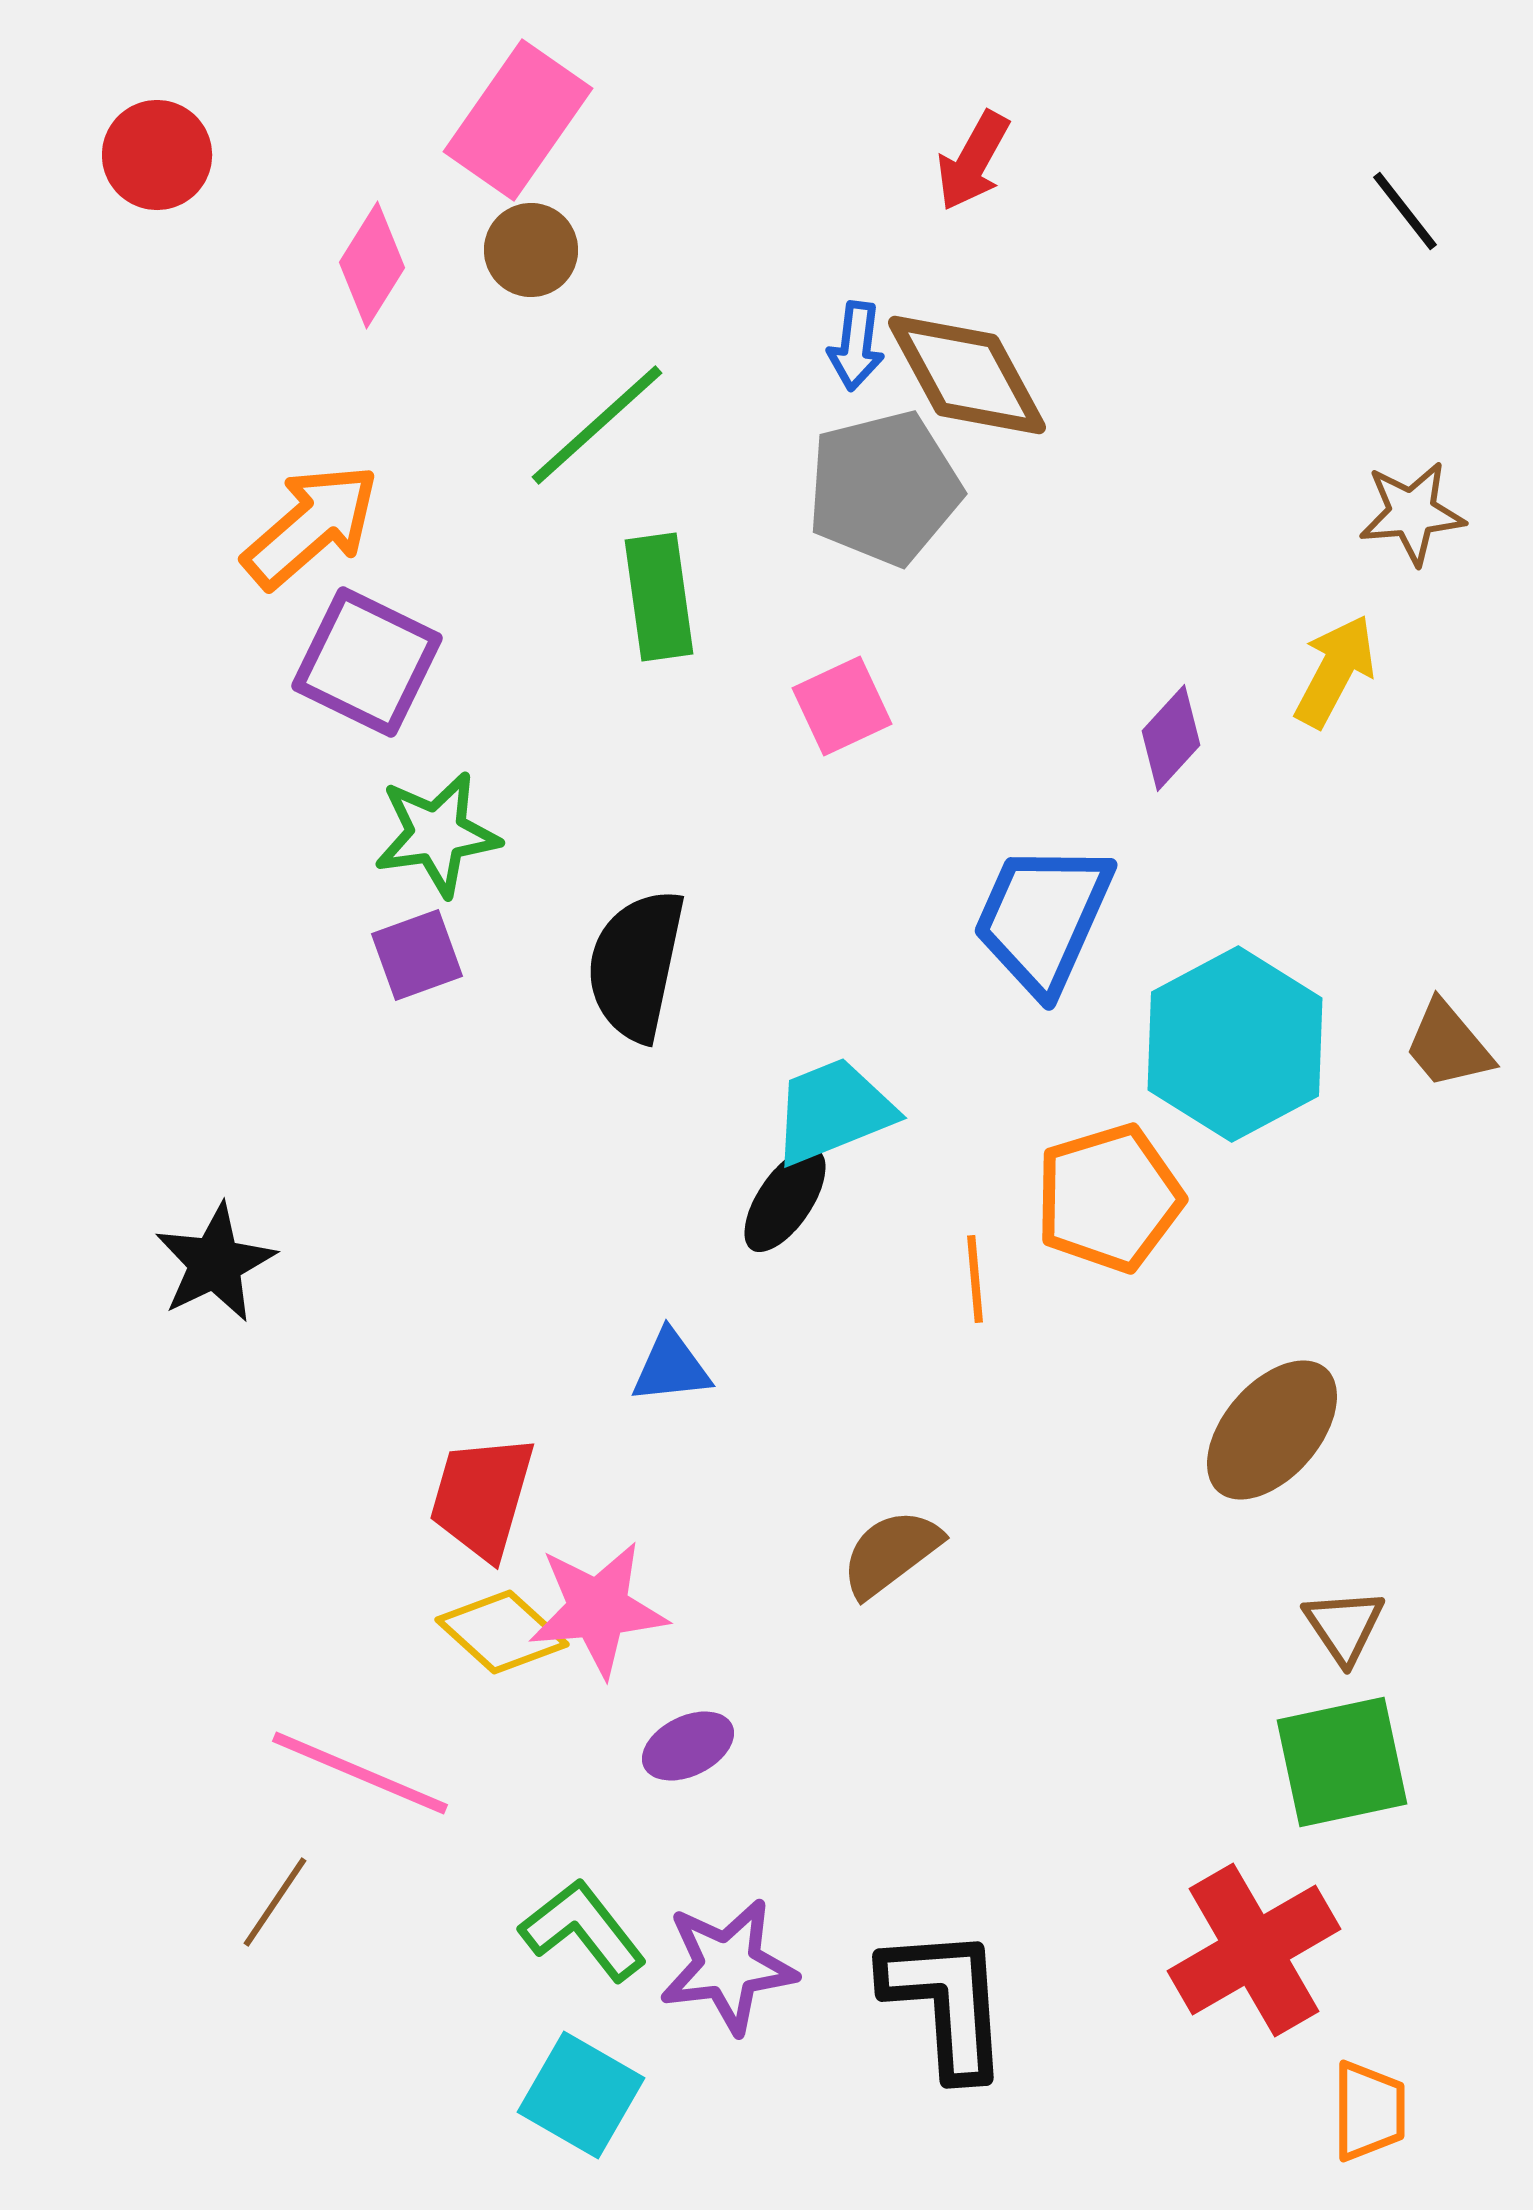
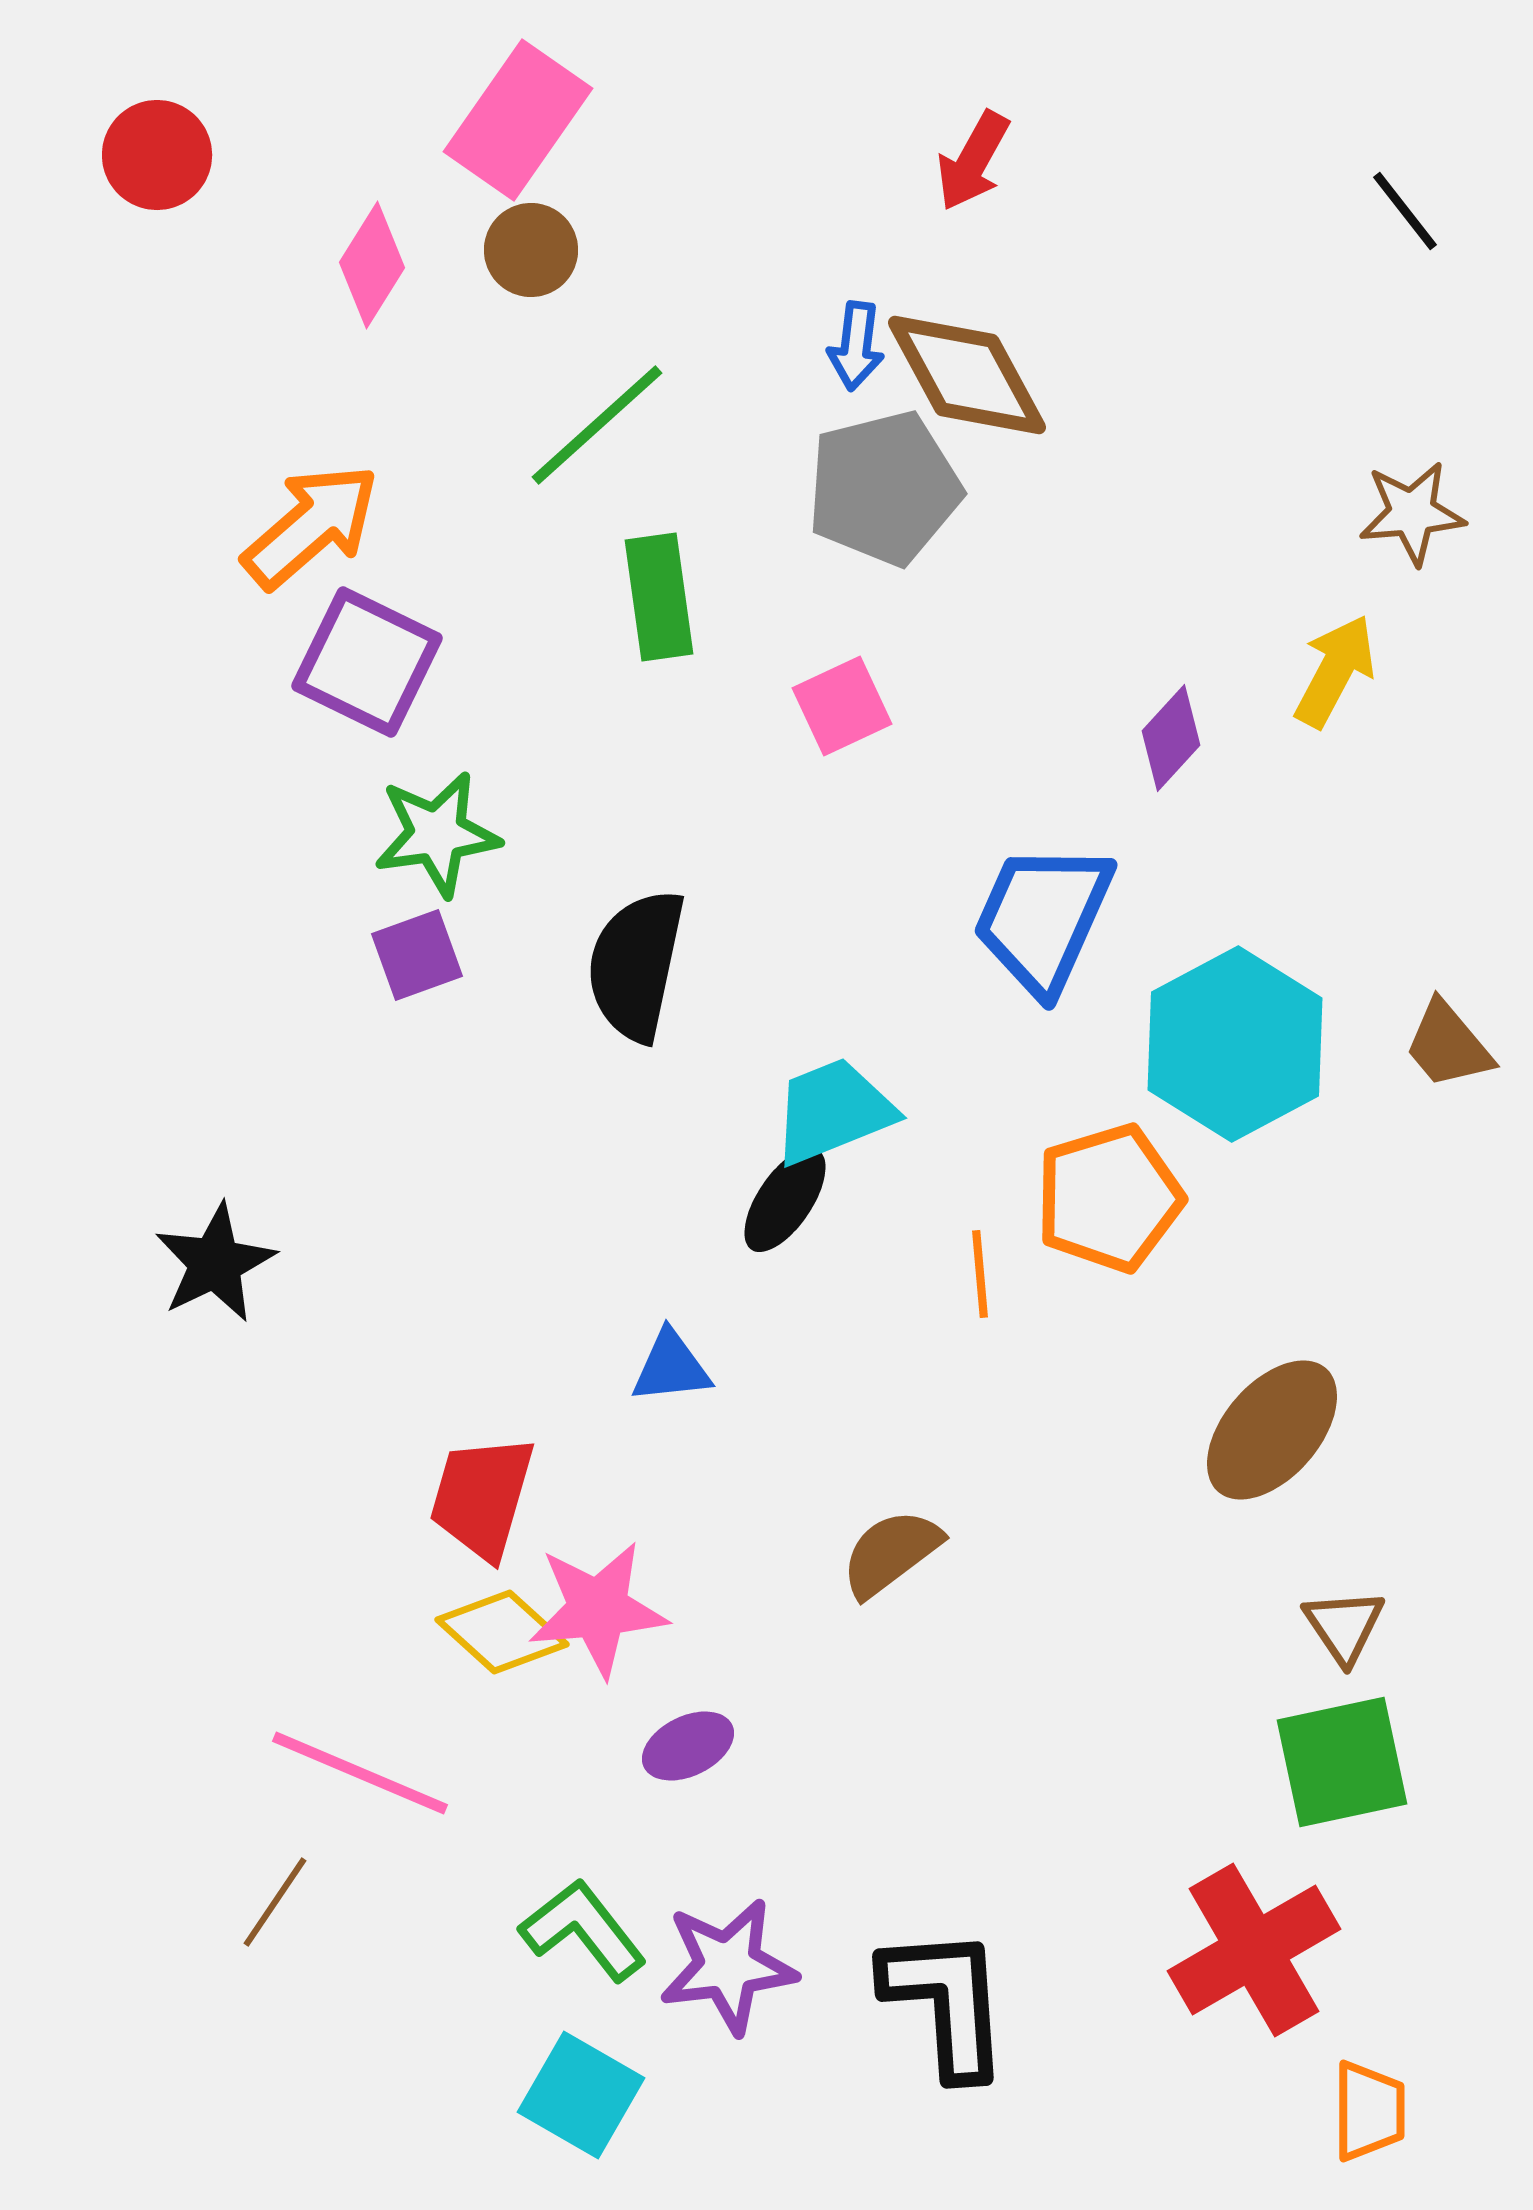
orange line at (975, 1279): moved 5 px right, 5 px up
